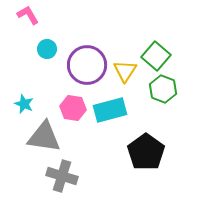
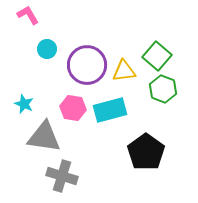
green square: moved 1 px right
yellow triangle: moved 1 px left; rotated 50 degrees clockwise
